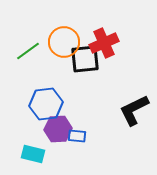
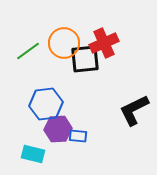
orange circle: moved 1 px down
blue rectangle: moved 1 px right
